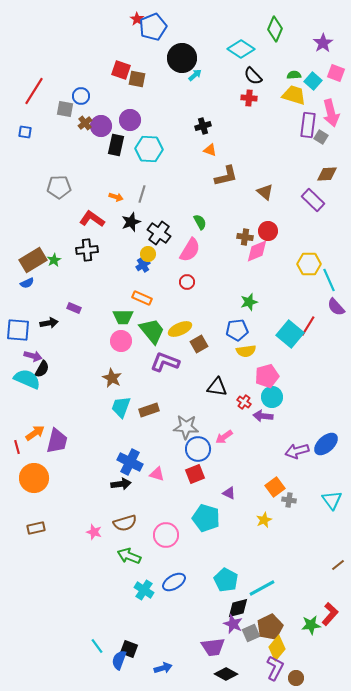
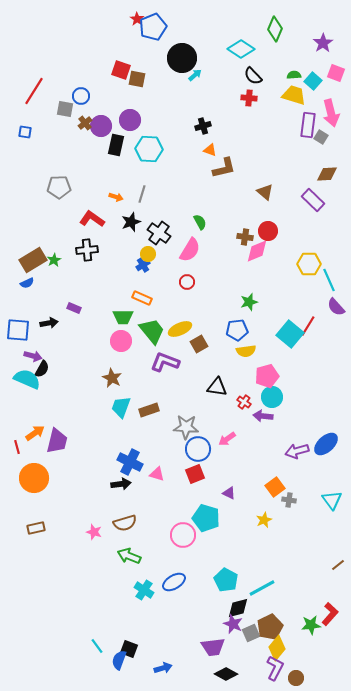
brown L-shape at (226, 176): moved 2 px left, 8 px up
pink arrow at (224, 437): moved 3 px right, 2 px down
pink circle at (166, 535): moved 17 px right
